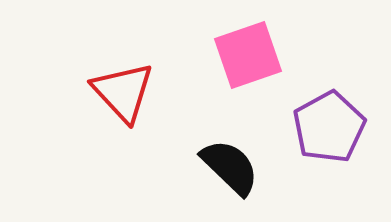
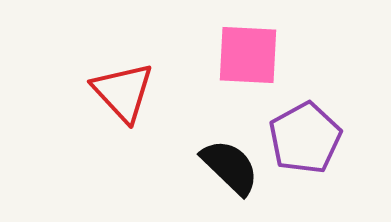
pink square: rotated 22 degrees clockwise
purple pentagon: moved 24 px left, 11 px down
